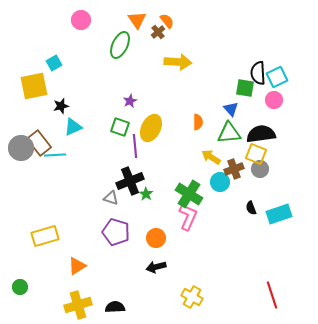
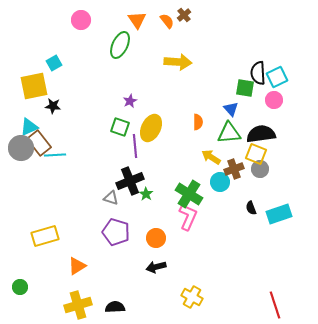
brown cross at (158, 32): moved 26 px right, 17 px up
black star at (61, 106): moved 8 px left; rotated 21 degrees clockwise
cyan triangle at (73, 127): moved 44 px left
red line at (272, 295): moved 3 px right, 10 px down
